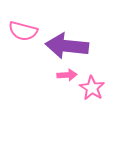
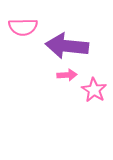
pink semicircle: moved 4 px up; rotated 16 degrees counterclockwise
pink star: moved 2 px right, 2 px down
